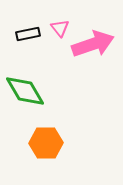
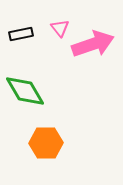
black rectangle: moved 7 px left
